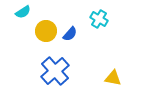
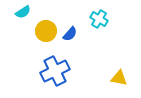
blue cross: rotated 16 degrees clockwise
yellow triangle: moved 6 px right
